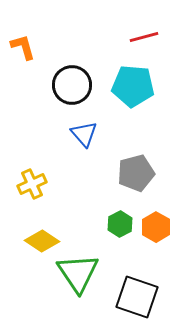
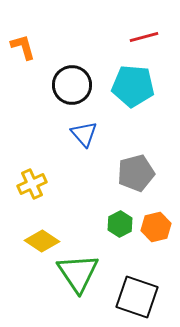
orange hexagon: rotated 16 degrees clockwise
